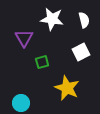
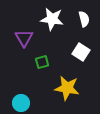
white semicircle: moved 1 px up
white square: rotated 30 degrees counterclockwise
yellow star: rotated 15 degrees counterclockwise
